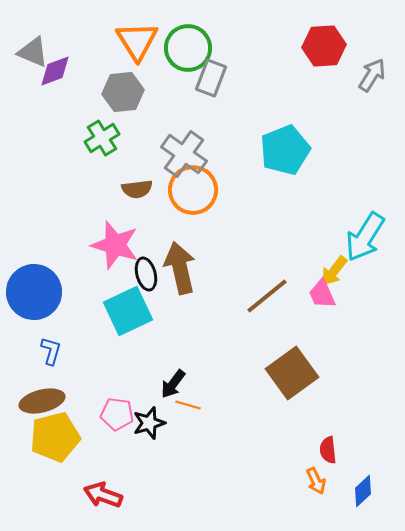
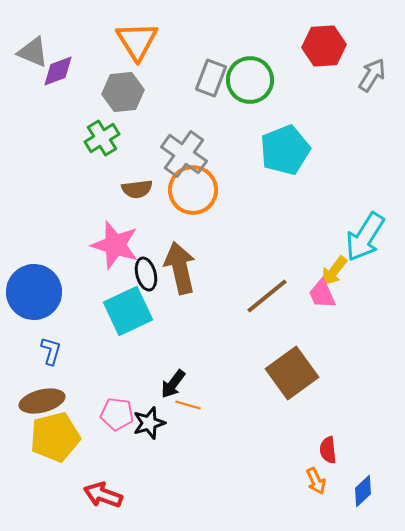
green circle: moved 62 px right, 32 px down
purple diamond: moved 3 px right
